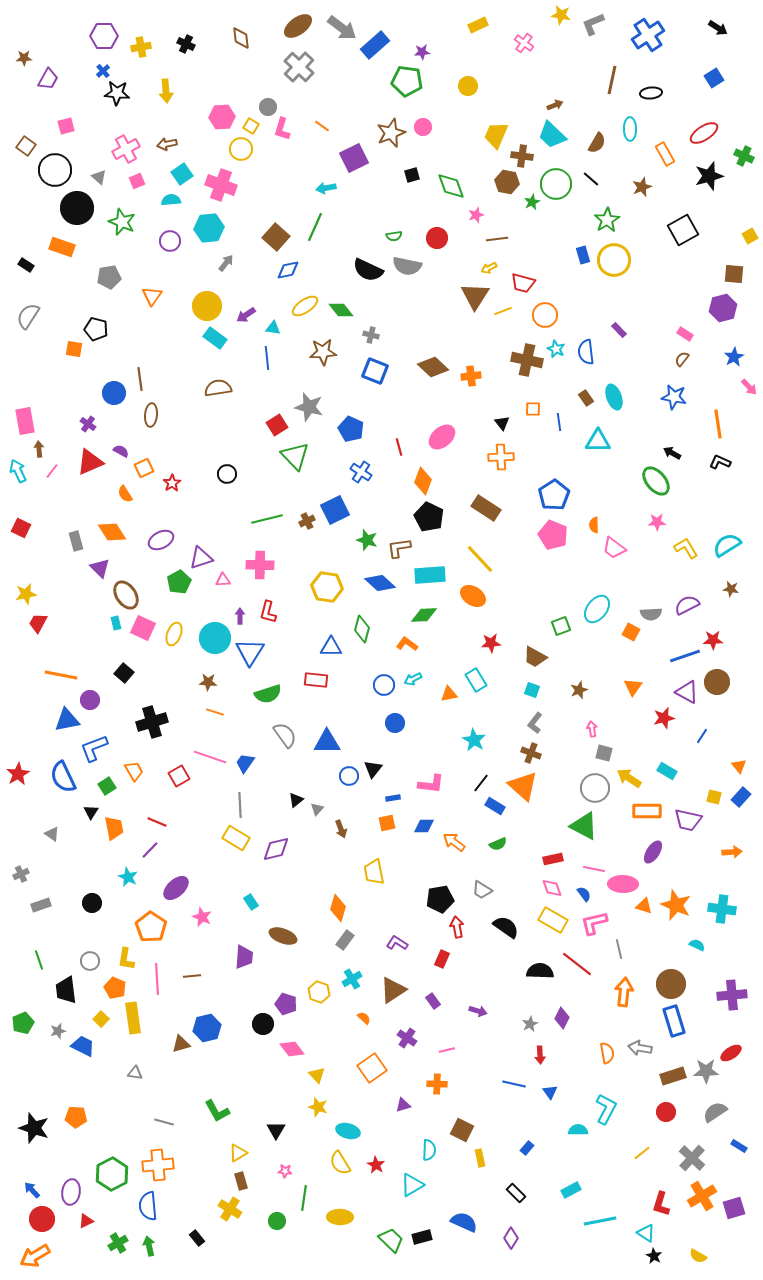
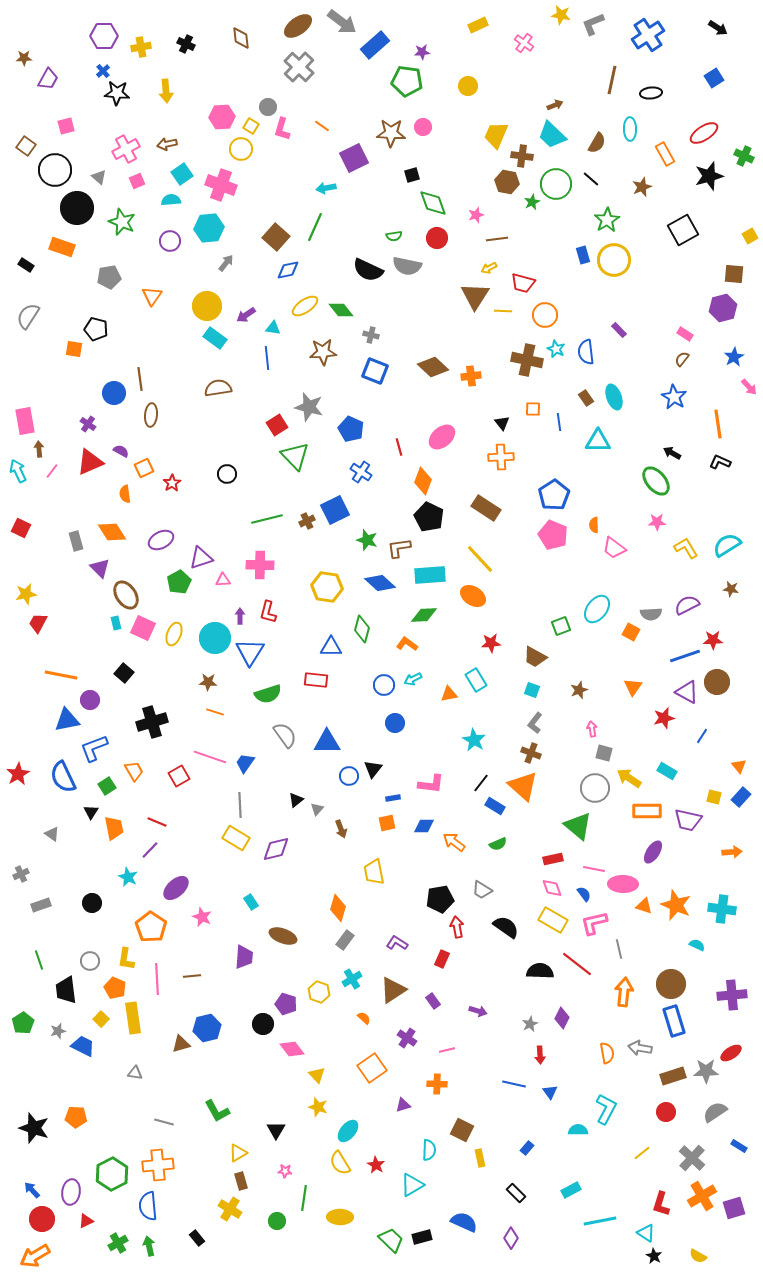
gray arrow at (342, 28): moved 6 px up
brown star at (391, 133): rotated 24 degrees clockwise
green diamond at (451, 186): moved 18 px left, 17 px down
yellow line at (503, 311): rotated 24 degrees clockwise
blue star at (674, 397): rotated 20 degrees clockwise
orange semicircle at (125, 494): rotated 24 degrees clockwise
green triangle at (584, 826): moved 6 px left; rotated 12 degrees clockwise
green pentagon at (23, 1023): rotated 10 degrees counterclockwise
cyan ellipse at (348, 1131): rotated 65 degrees counterclockwise
